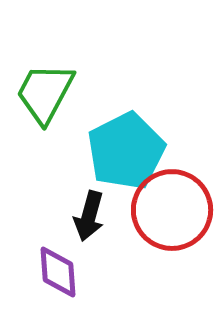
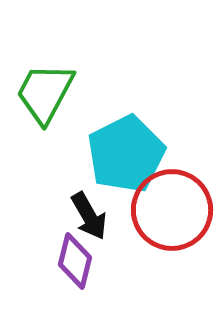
cyan pentagon: moved 3 px down
black arrow: rotated 45 degrees counterclockwise
purple diamond: moved 17 px right, 11 px up; rotated 18 degrees clockwise
